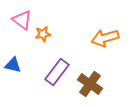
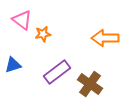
orange arrow: rotated 16 degrees clockwise
blue triangle: rotated 30 degrees counterclockwise
purple rectangle: rotated 16 degrees clockwise
